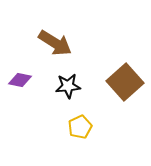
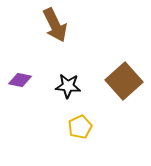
brown arrow: moved 18 px up; rotated 32 degrees clockwise
brown square: moved 1 px left, 1 px up
black star: rotated 10 degrees clockwise
